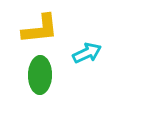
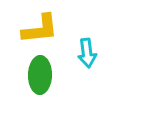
cyan arrow: rotated 108 degrees clockwise
